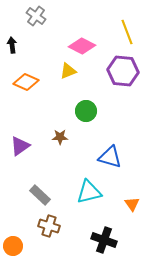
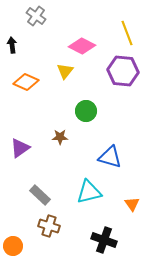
yellow line: moved 1 px down
yellow triangle: moved 3 px left; rotated 30 degrees counterclockwise
purple triangle: moved 2 px down
